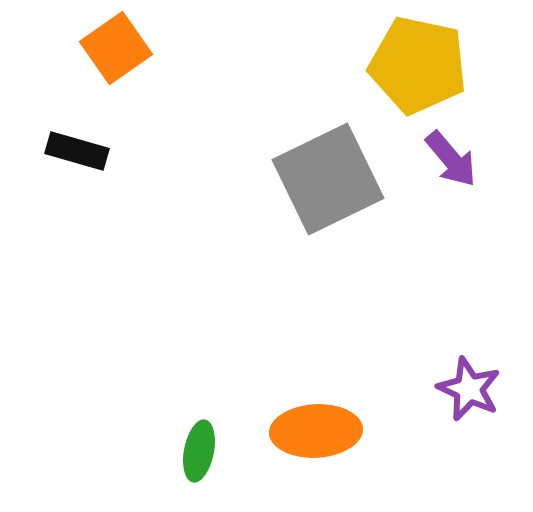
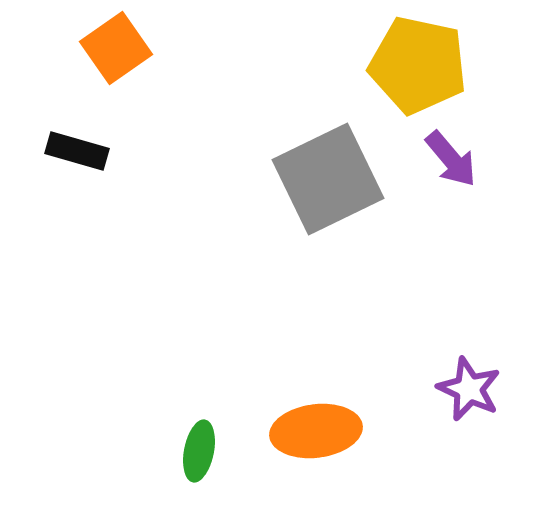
orange ellipse: rotated 4 degrees counterclockwise
